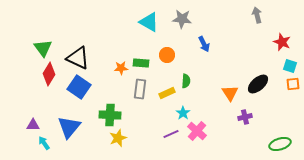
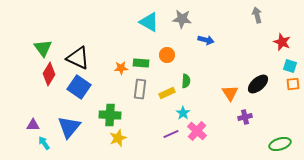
blue arrow: moved 2 px right, 4 px up; rotated 49 degrees counterclockwise
